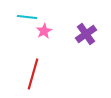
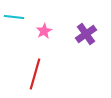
cyan line: moved 13 px left
red line: moved 2 px right
